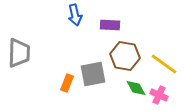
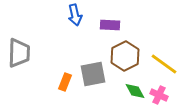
brown hexagon: rotated 24 degrees clockwise
orange rectangle: moved 2 px left, 1 px up
green diamond: moved 1 px left, 3 px down
